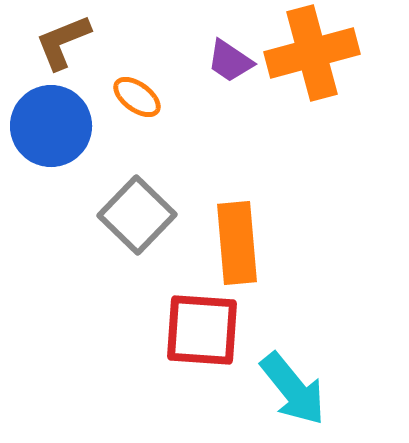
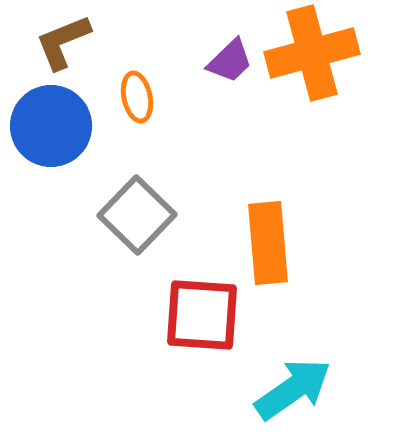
purple trapezoid: rotated 78 degrees counterclockwise
orange ellipse: rotated 42 degrees clockwise
orange rectangle: moved 31 px right
red square: moved 15 px up
cyan arrow: rotated 86 degrees counterclockwise
